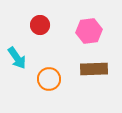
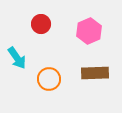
red circle: moved 1 px right, 1 px up
pink hexagon: rotated 15 degrees counterclockwise
brown rectangle: moved 1 px right, 4 px down
